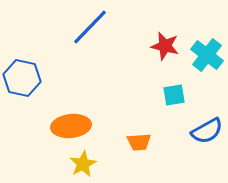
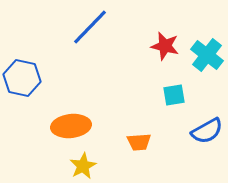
yellow star: moved 2 px down
